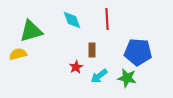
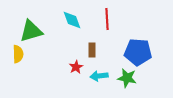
yellow semicircle: rotated 102 degrees clockwise
cyan arrow: rotated 30 degrees clockwise
